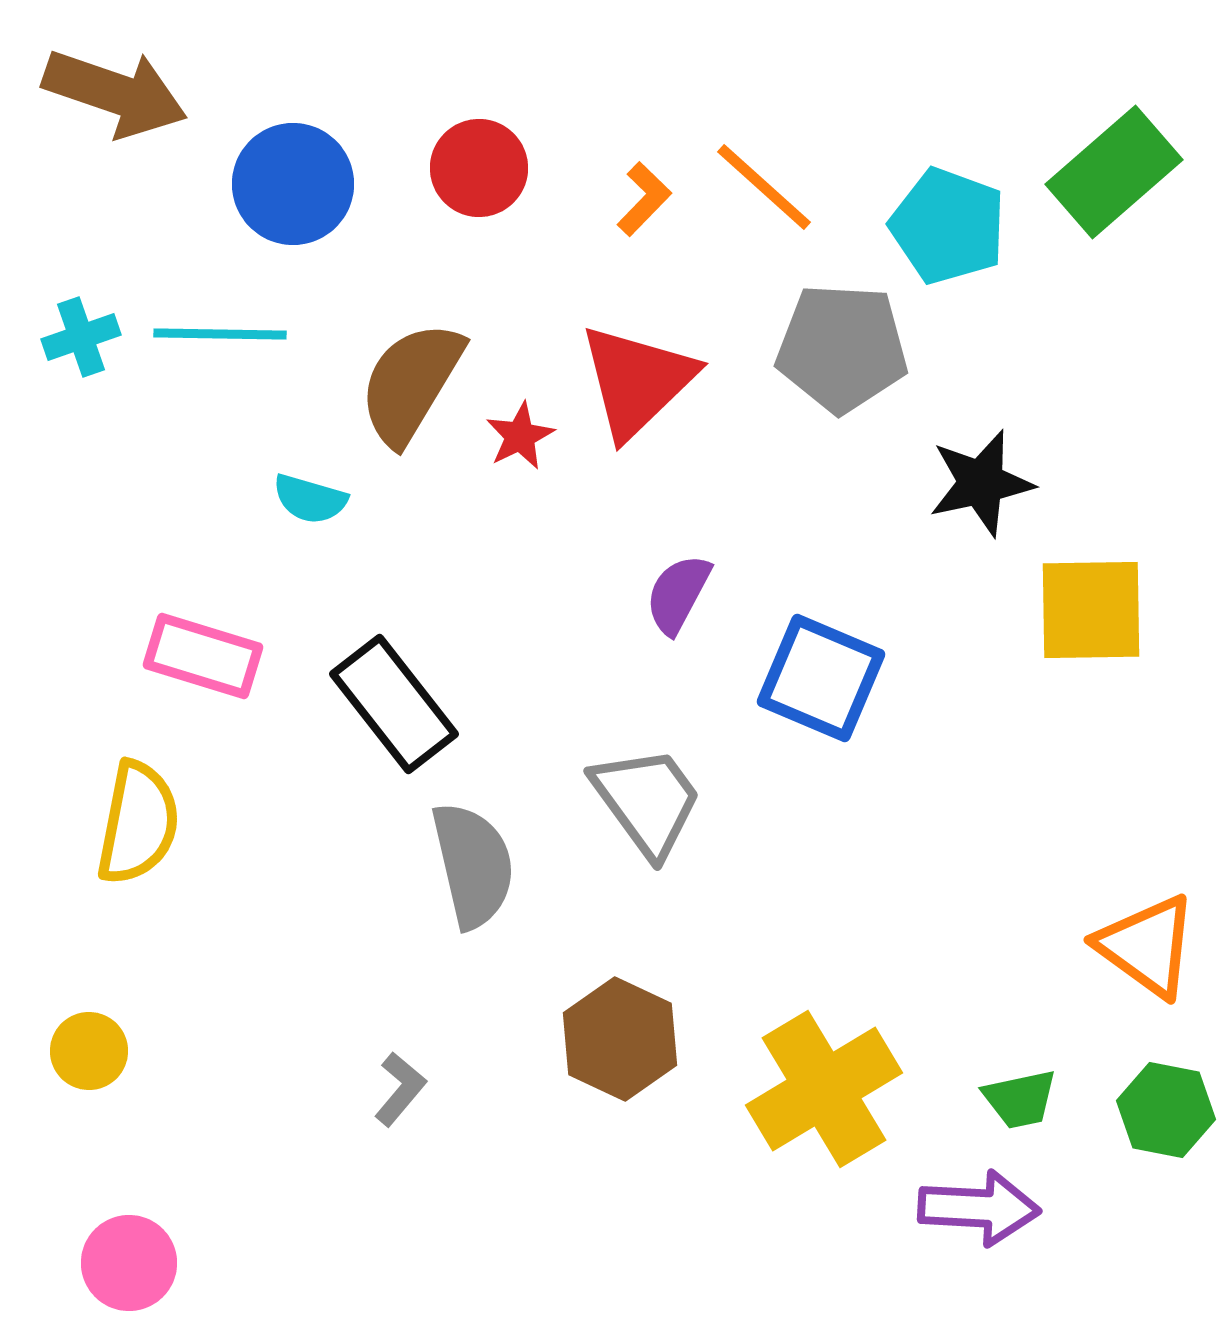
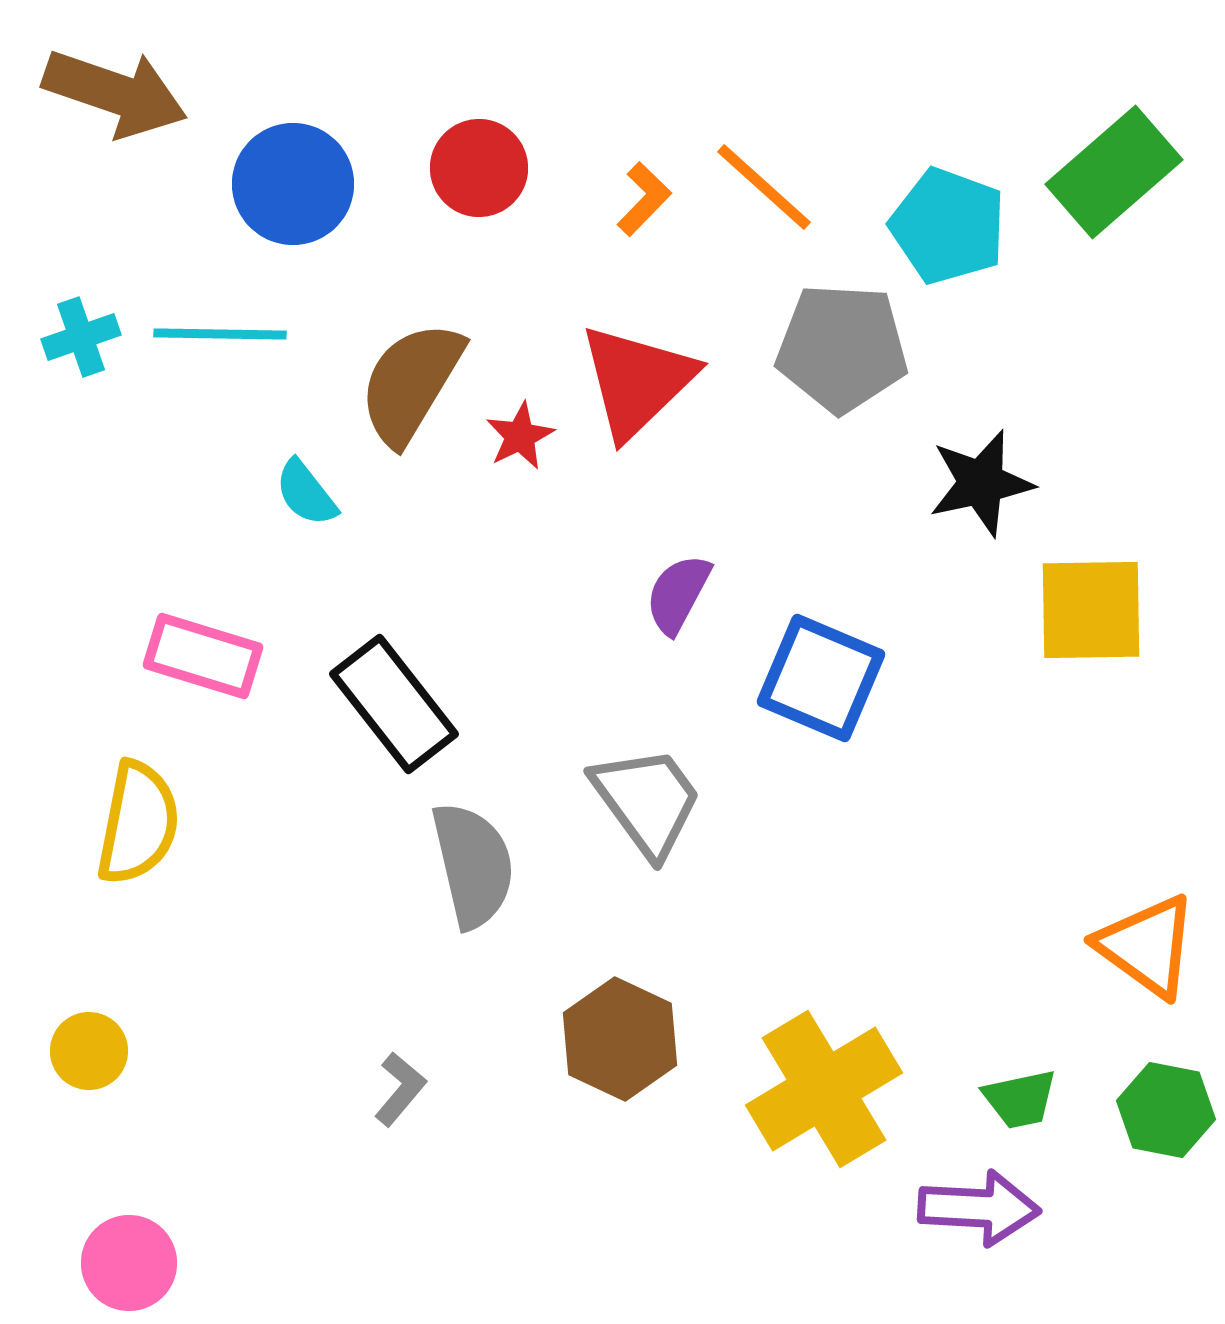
cyan semicircle: moved 4 px left, 6 px up; rotated 36 degrees clockwise
